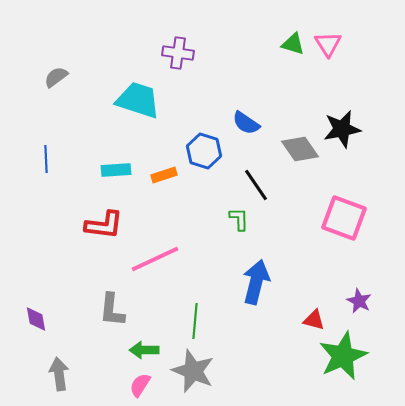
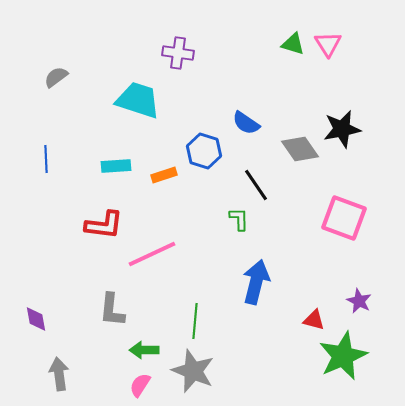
cyan rectangle: moved 4 px up
pink line: moved 3 px left, 5 px up
